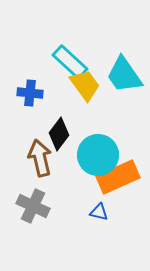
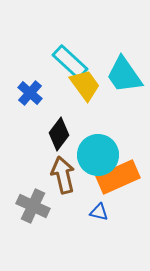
blue cross: rotated 35 degrees clockwise
brown arrow: moved 23 px right, 17 px down
